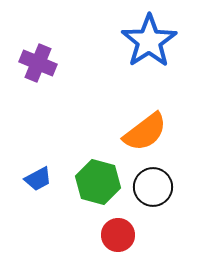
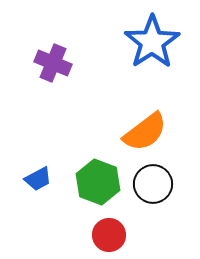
blue star: moved 3 px right, 1 px down
purple cross: moved 15 px right
green hexagon: rotated 6 degrees clockwise
black circle: moved 3 px up
red circle: moved 9 px left
